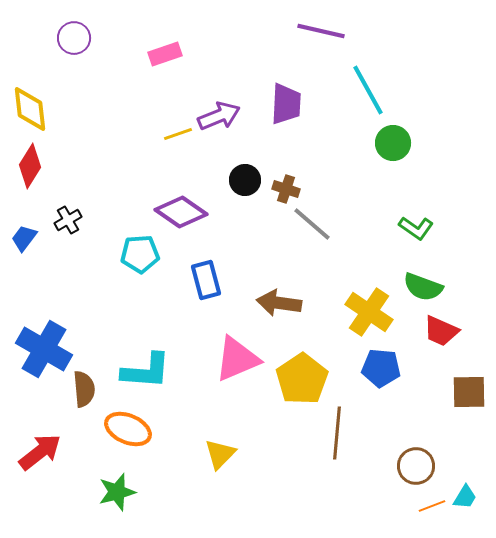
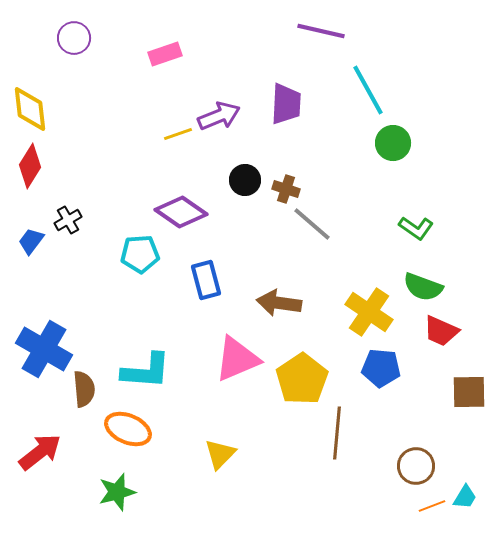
blue trapezoid: moved 7 px right, 3 px down
